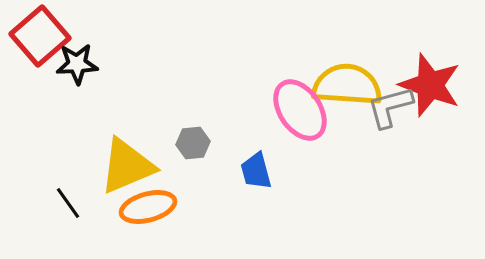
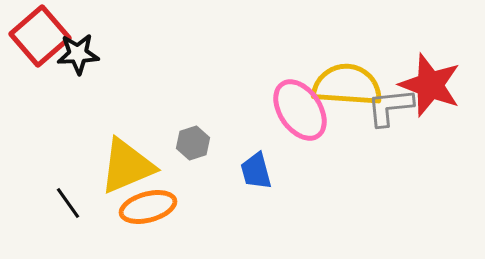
black star: moved 1 px right, 10 px up
gray L-shape: rotated 9 degrees clockwise
gray hexagon: rotated 12 degrees counterclockwise
